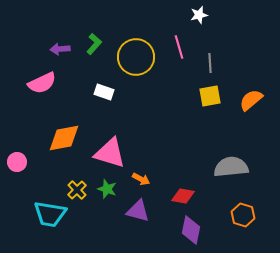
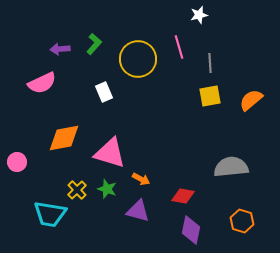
yellow circle: moved 2 px right, 2 px down
white rectangle: rotated 48 degrees clockwise
orange hexagon: moved 1 px left, 6 px down
